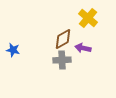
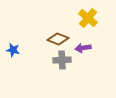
brown diamond: moved 5 px left; rotated 50 degrees clockwise
purple arrow: rotated 21 degrees counterclockwise
